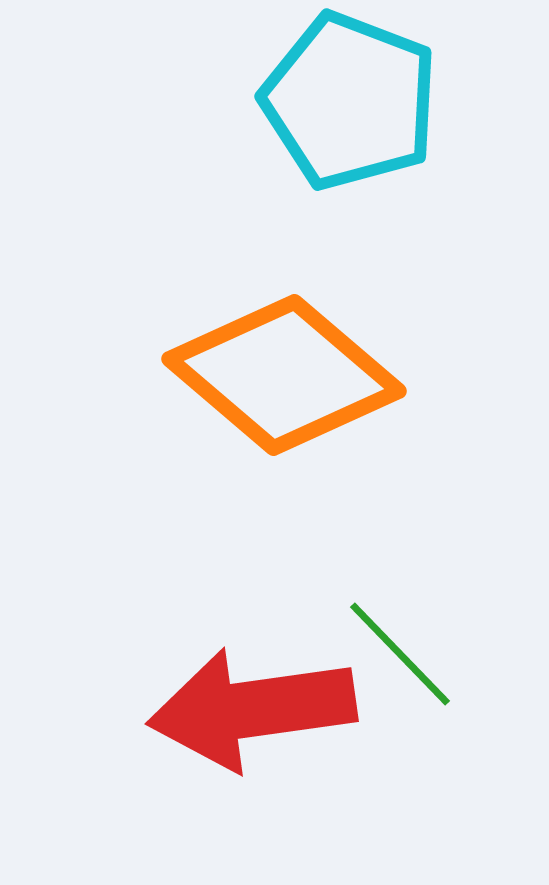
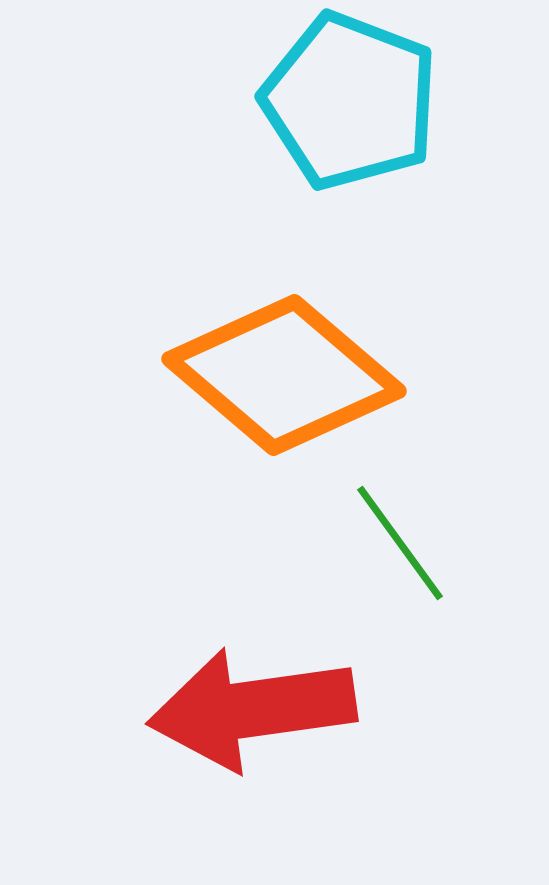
green line: moved 111 px up; rotated 8 degrees clockwise
